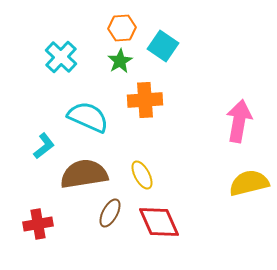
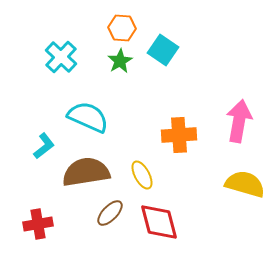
orange hexagon: rotated 8 degrees clockwise
cyan square: moved 4 px down
orange cross: moved 34 px right, 35 px down
brown semicircle: moved 2 px right, 2 px up
yellow semicircle: moved 4 px left, 1 px down; rotated 30 degrees clockwise
brown ellipse: rotated 16 degrees clockwise
red diamond: rotated 9 degrees clockwise
